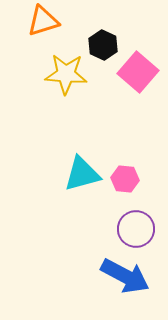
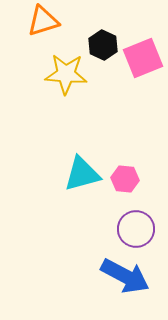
pink square: moved 5 px right, 14 px up; rotated 27 degrees clockwise
